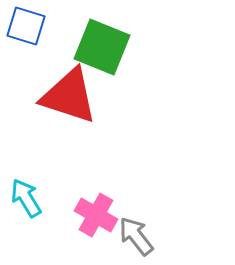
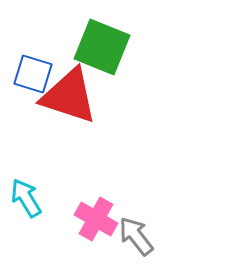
blue square: moved 7 px right, 48 px down
pink cross: moved 4 px down
